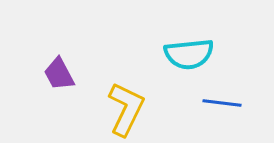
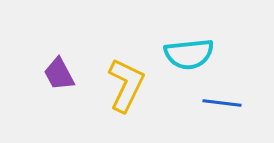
yellow L-shape: moved 24 px up
